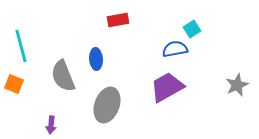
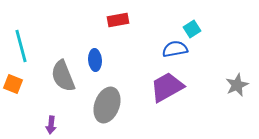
blue ellipse: moved 1 px left, 1 px down
orange square: moved 1 px left
